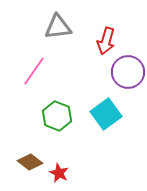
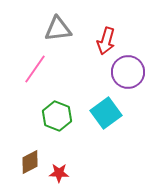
gray triangle: moved 2 px down
pink line: moved 1 px right, 2 px up
cyan square: moved 1 px up
brown diamond: rotated 65 degrees counterclockwise
red star: rotated 24 degrees counterclockwise
